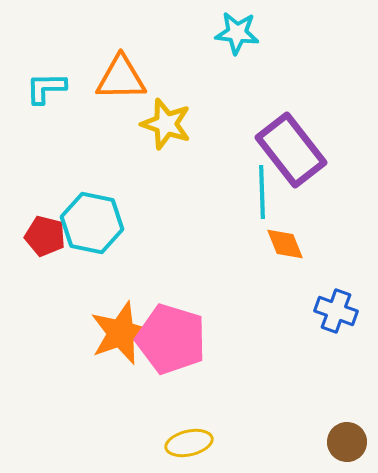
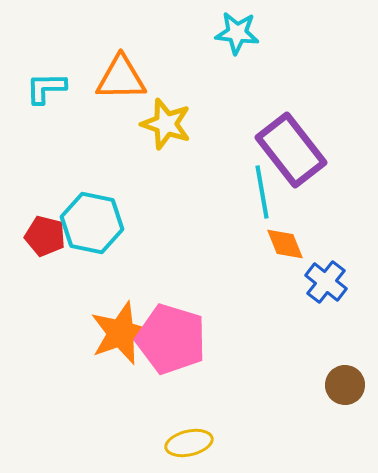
cyan line: rotated 8 degrees counterclockwise
blue cross: moved 10 px left, 29 px up; rotated 18 degrees clockwise
brown circle: moved 2 px left, 57 px up
